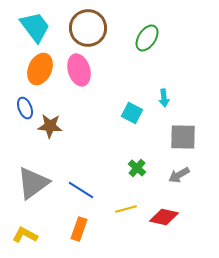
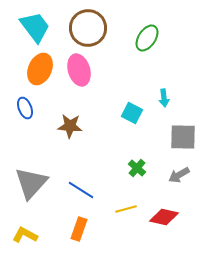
brown star: moved 20 px right
gray triangle: moved 2 px left; rotated 12 degrees counterclockwise
